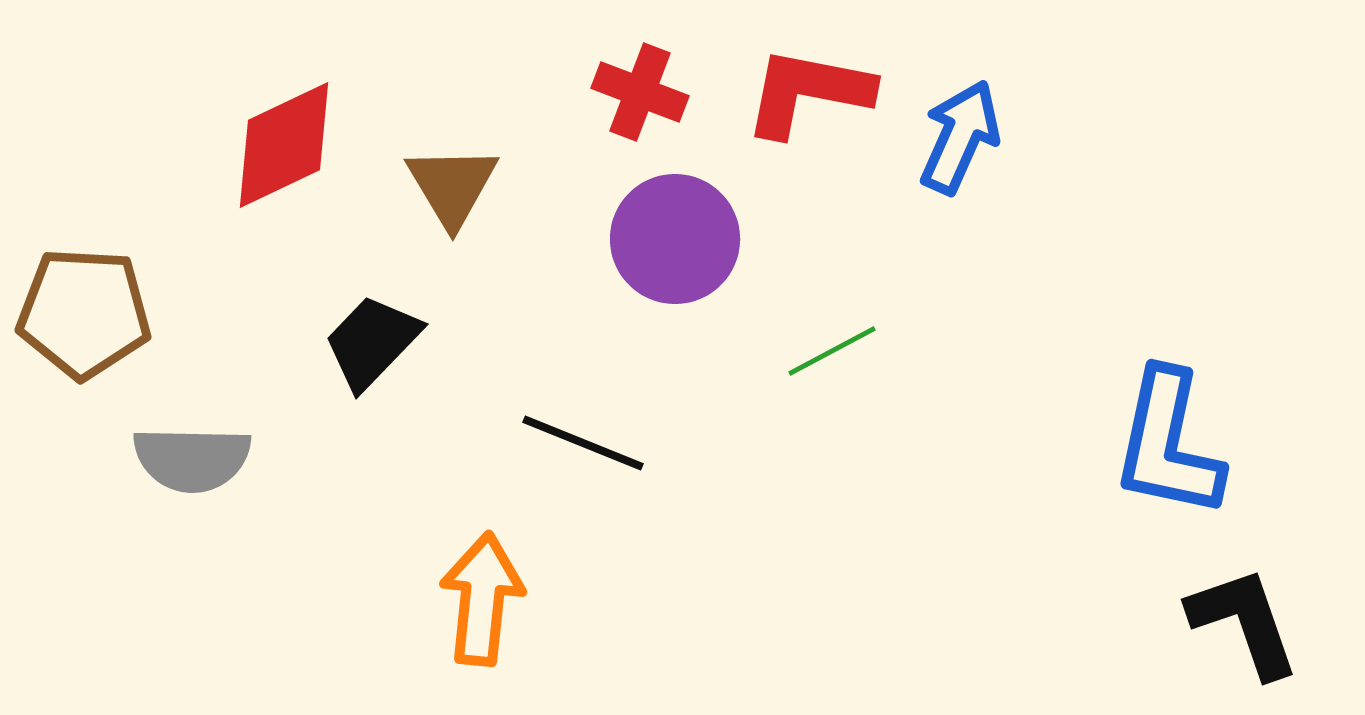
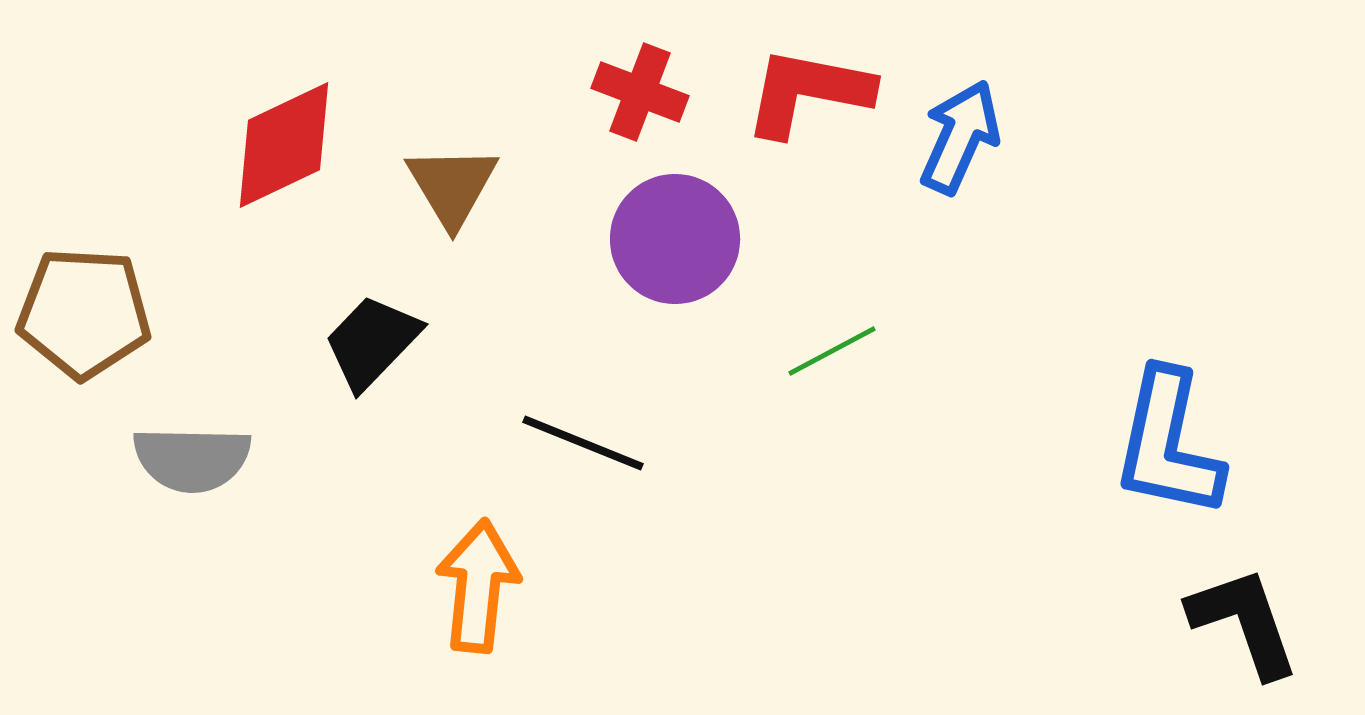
orange arrow: moved 4 px left, 13 px up
